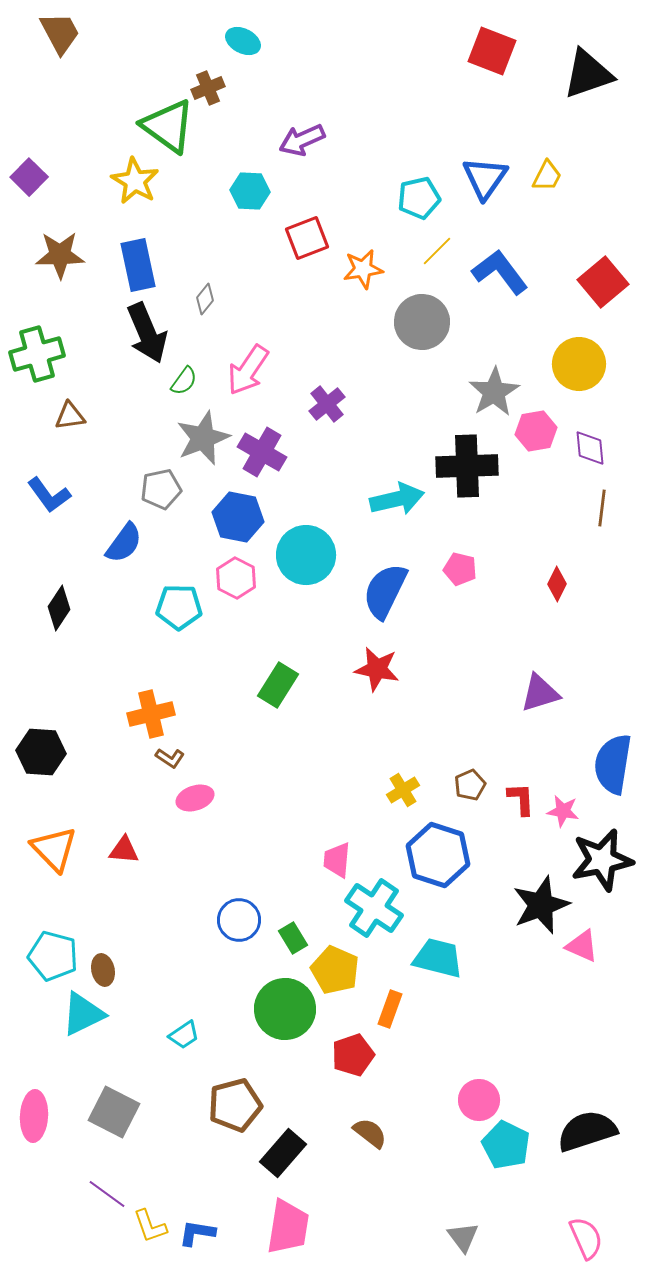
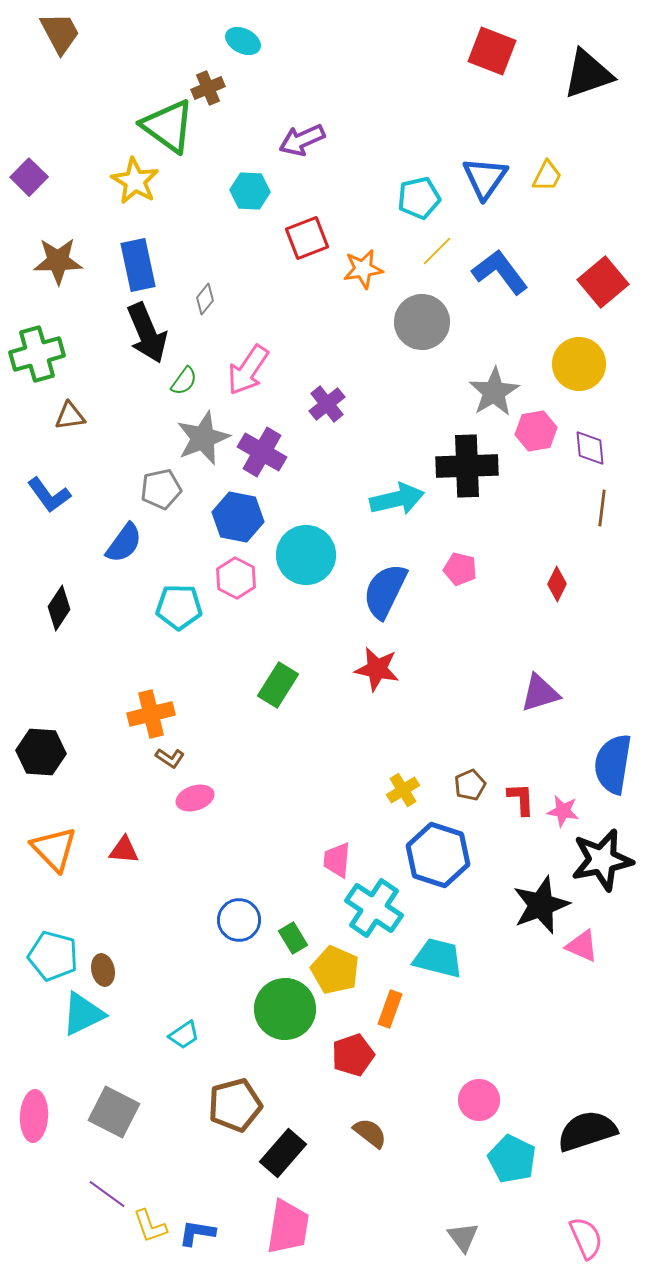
brown star at (60, 255): moved 2 px left, 6 px down
cyan pentagon at (506, 1145): moved 6 px right, 14 px down
